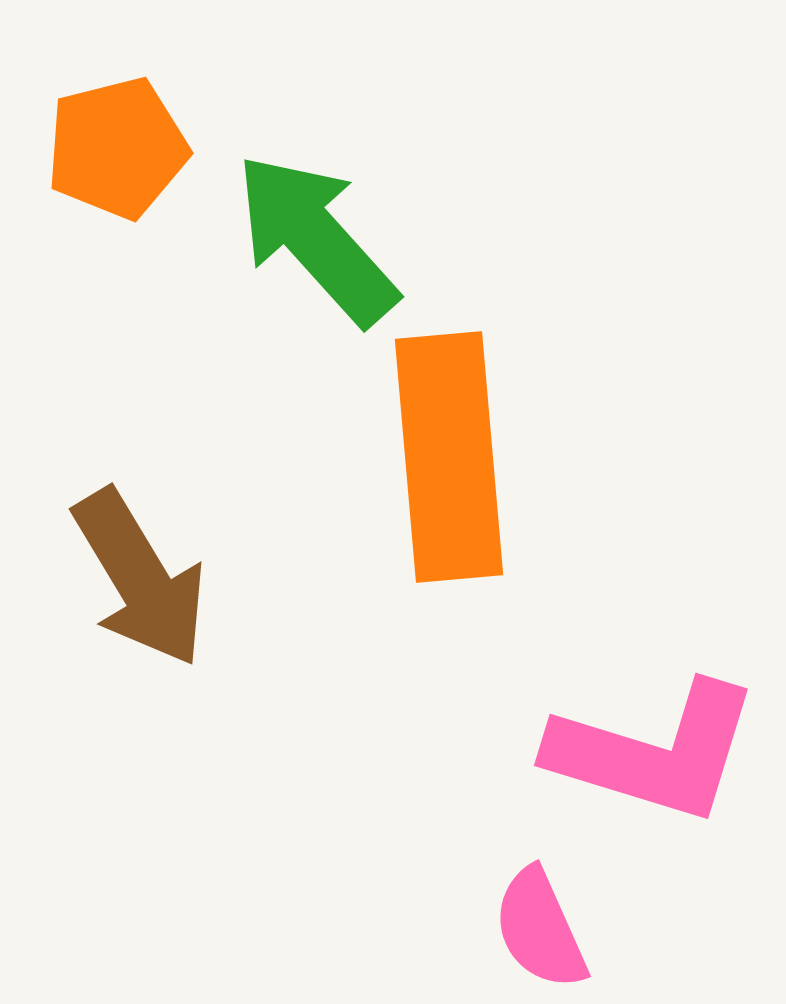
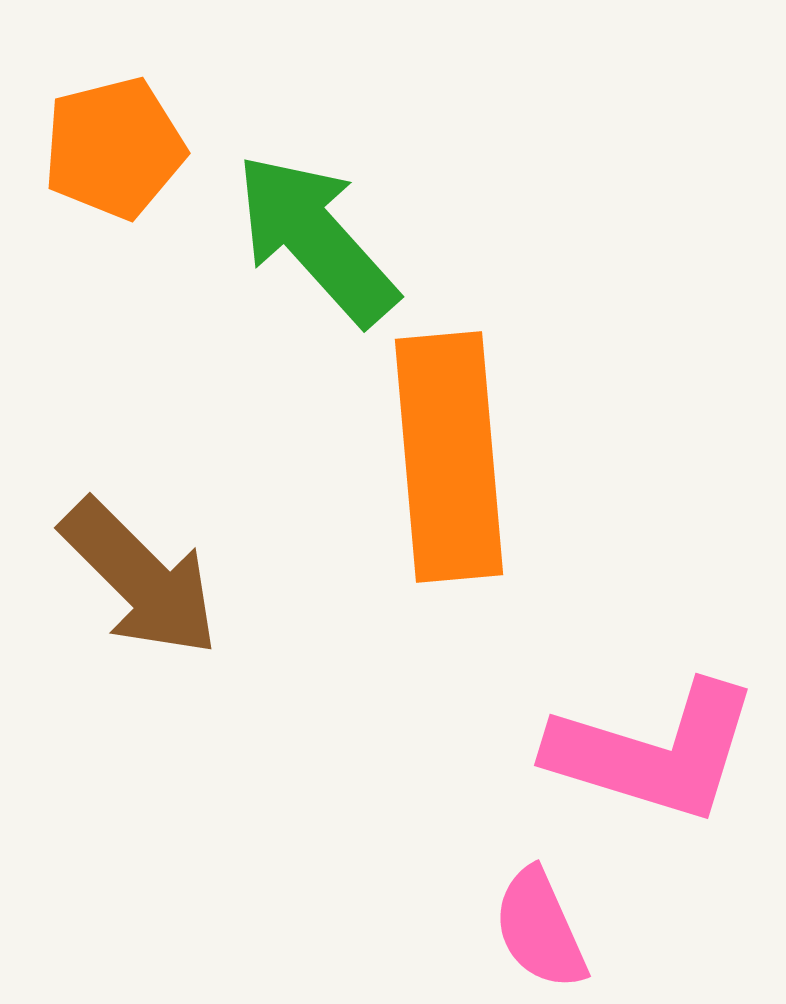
orange pentagon: moved 3 px left
brown arrow: rotated 14 degrees counterclockwise
